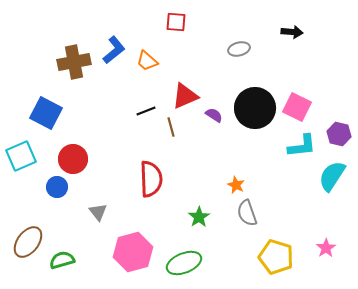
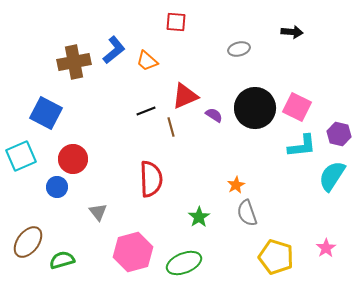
orange star: rotated 18 degrees clockwise
